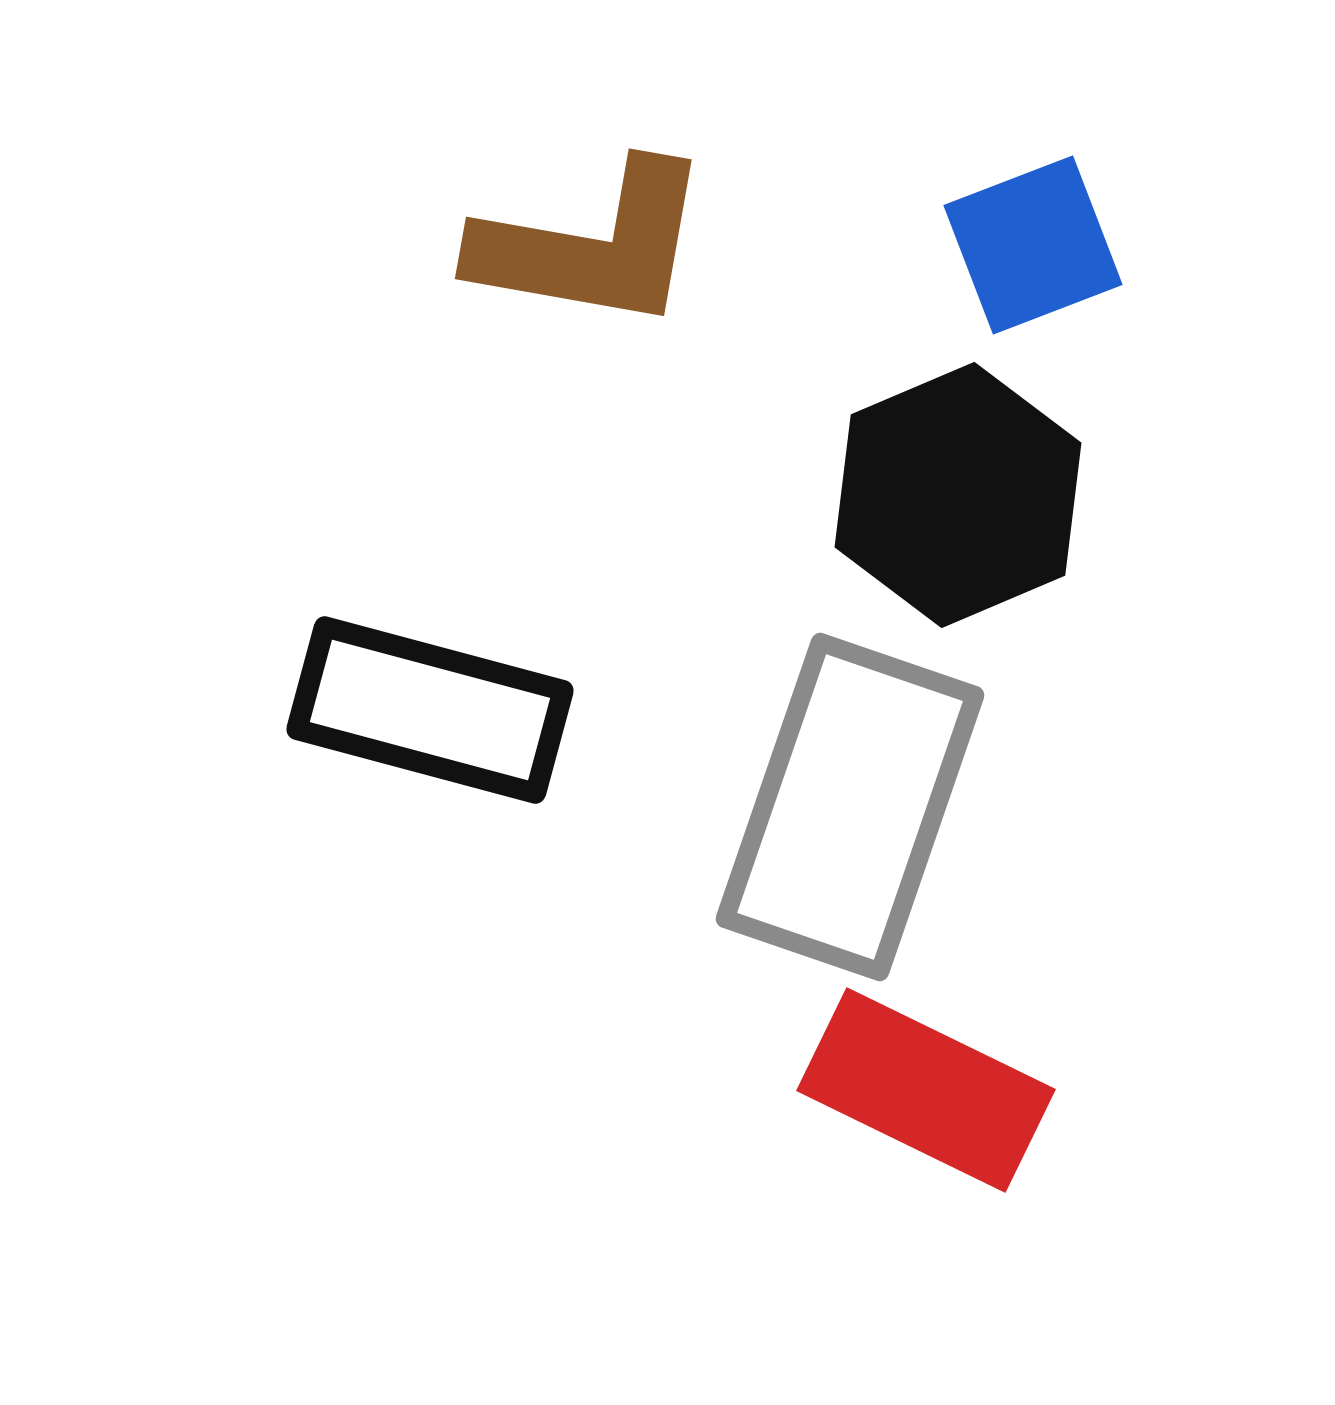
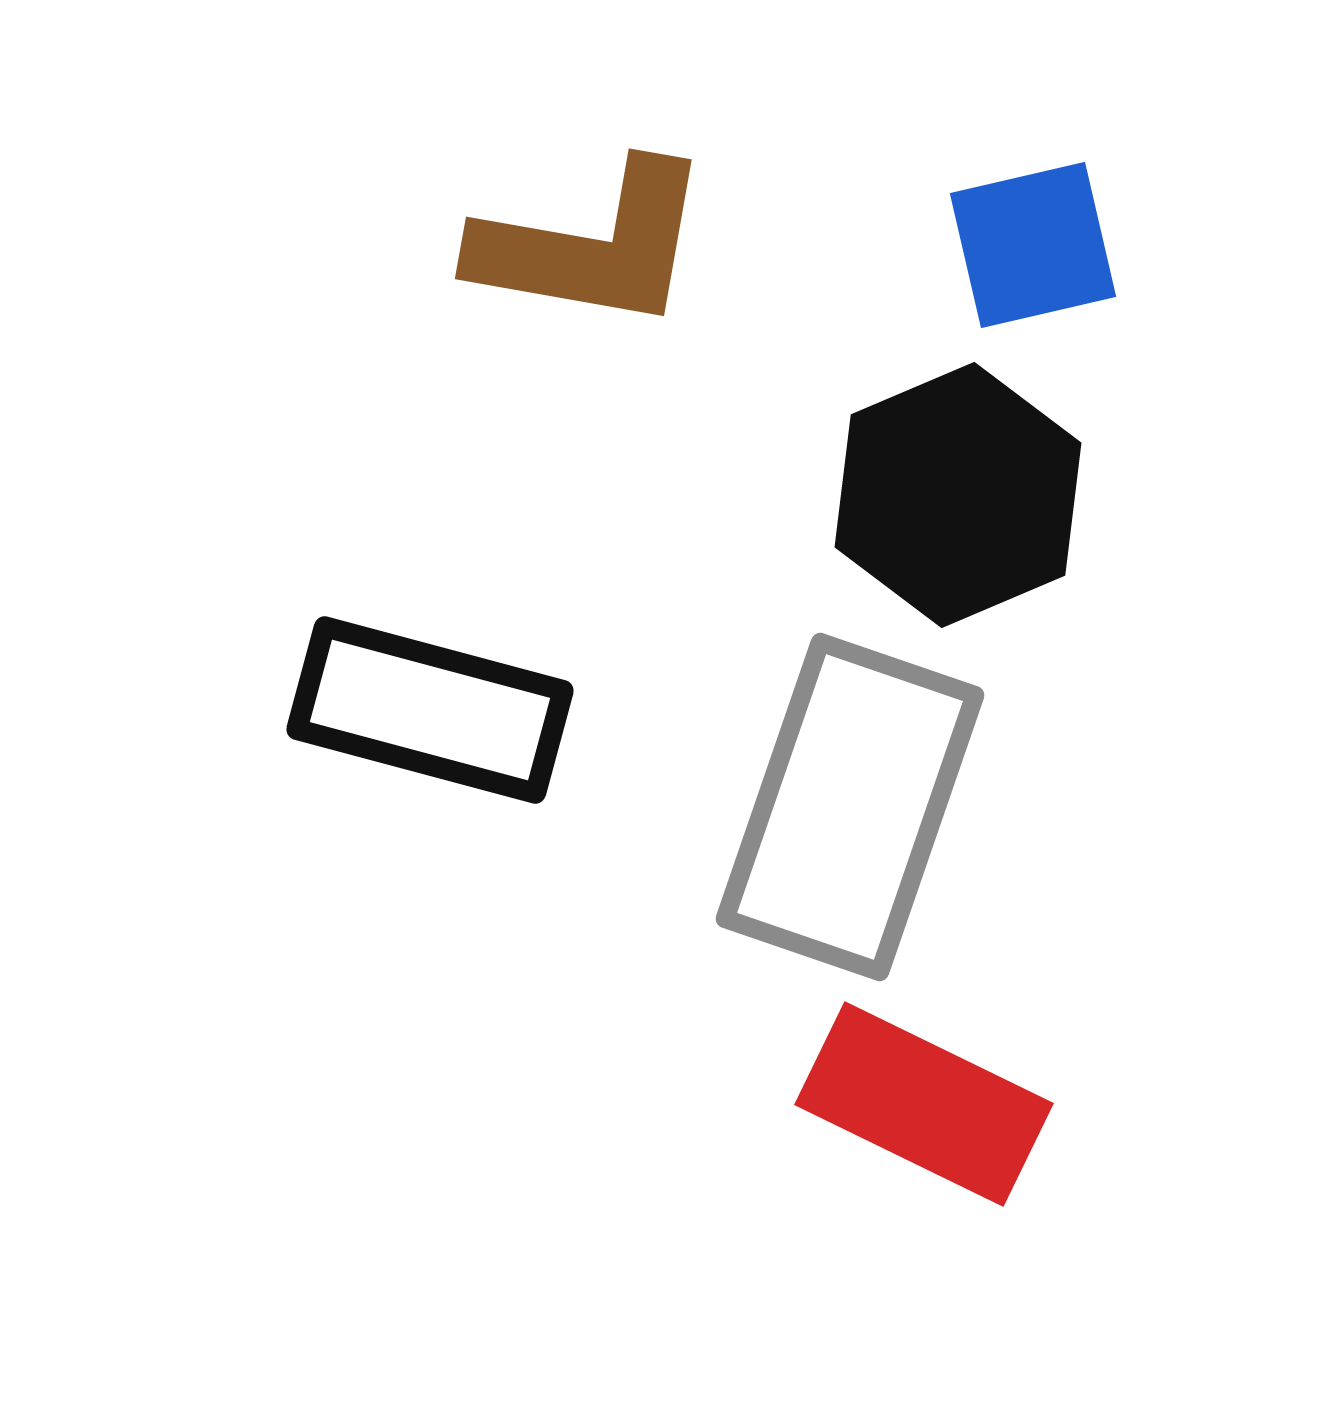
blue square: rotated 8 degrees clockwise
red rectangle: moved 2 px left, 14 px down
